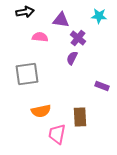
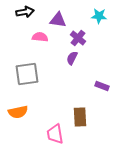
purple triangle: moved 3 px left
orange semicircle: moved 23 px left, 1 px down
pink trapezoid: moved 2 px left; rotated 20 degrees counterclockwise
